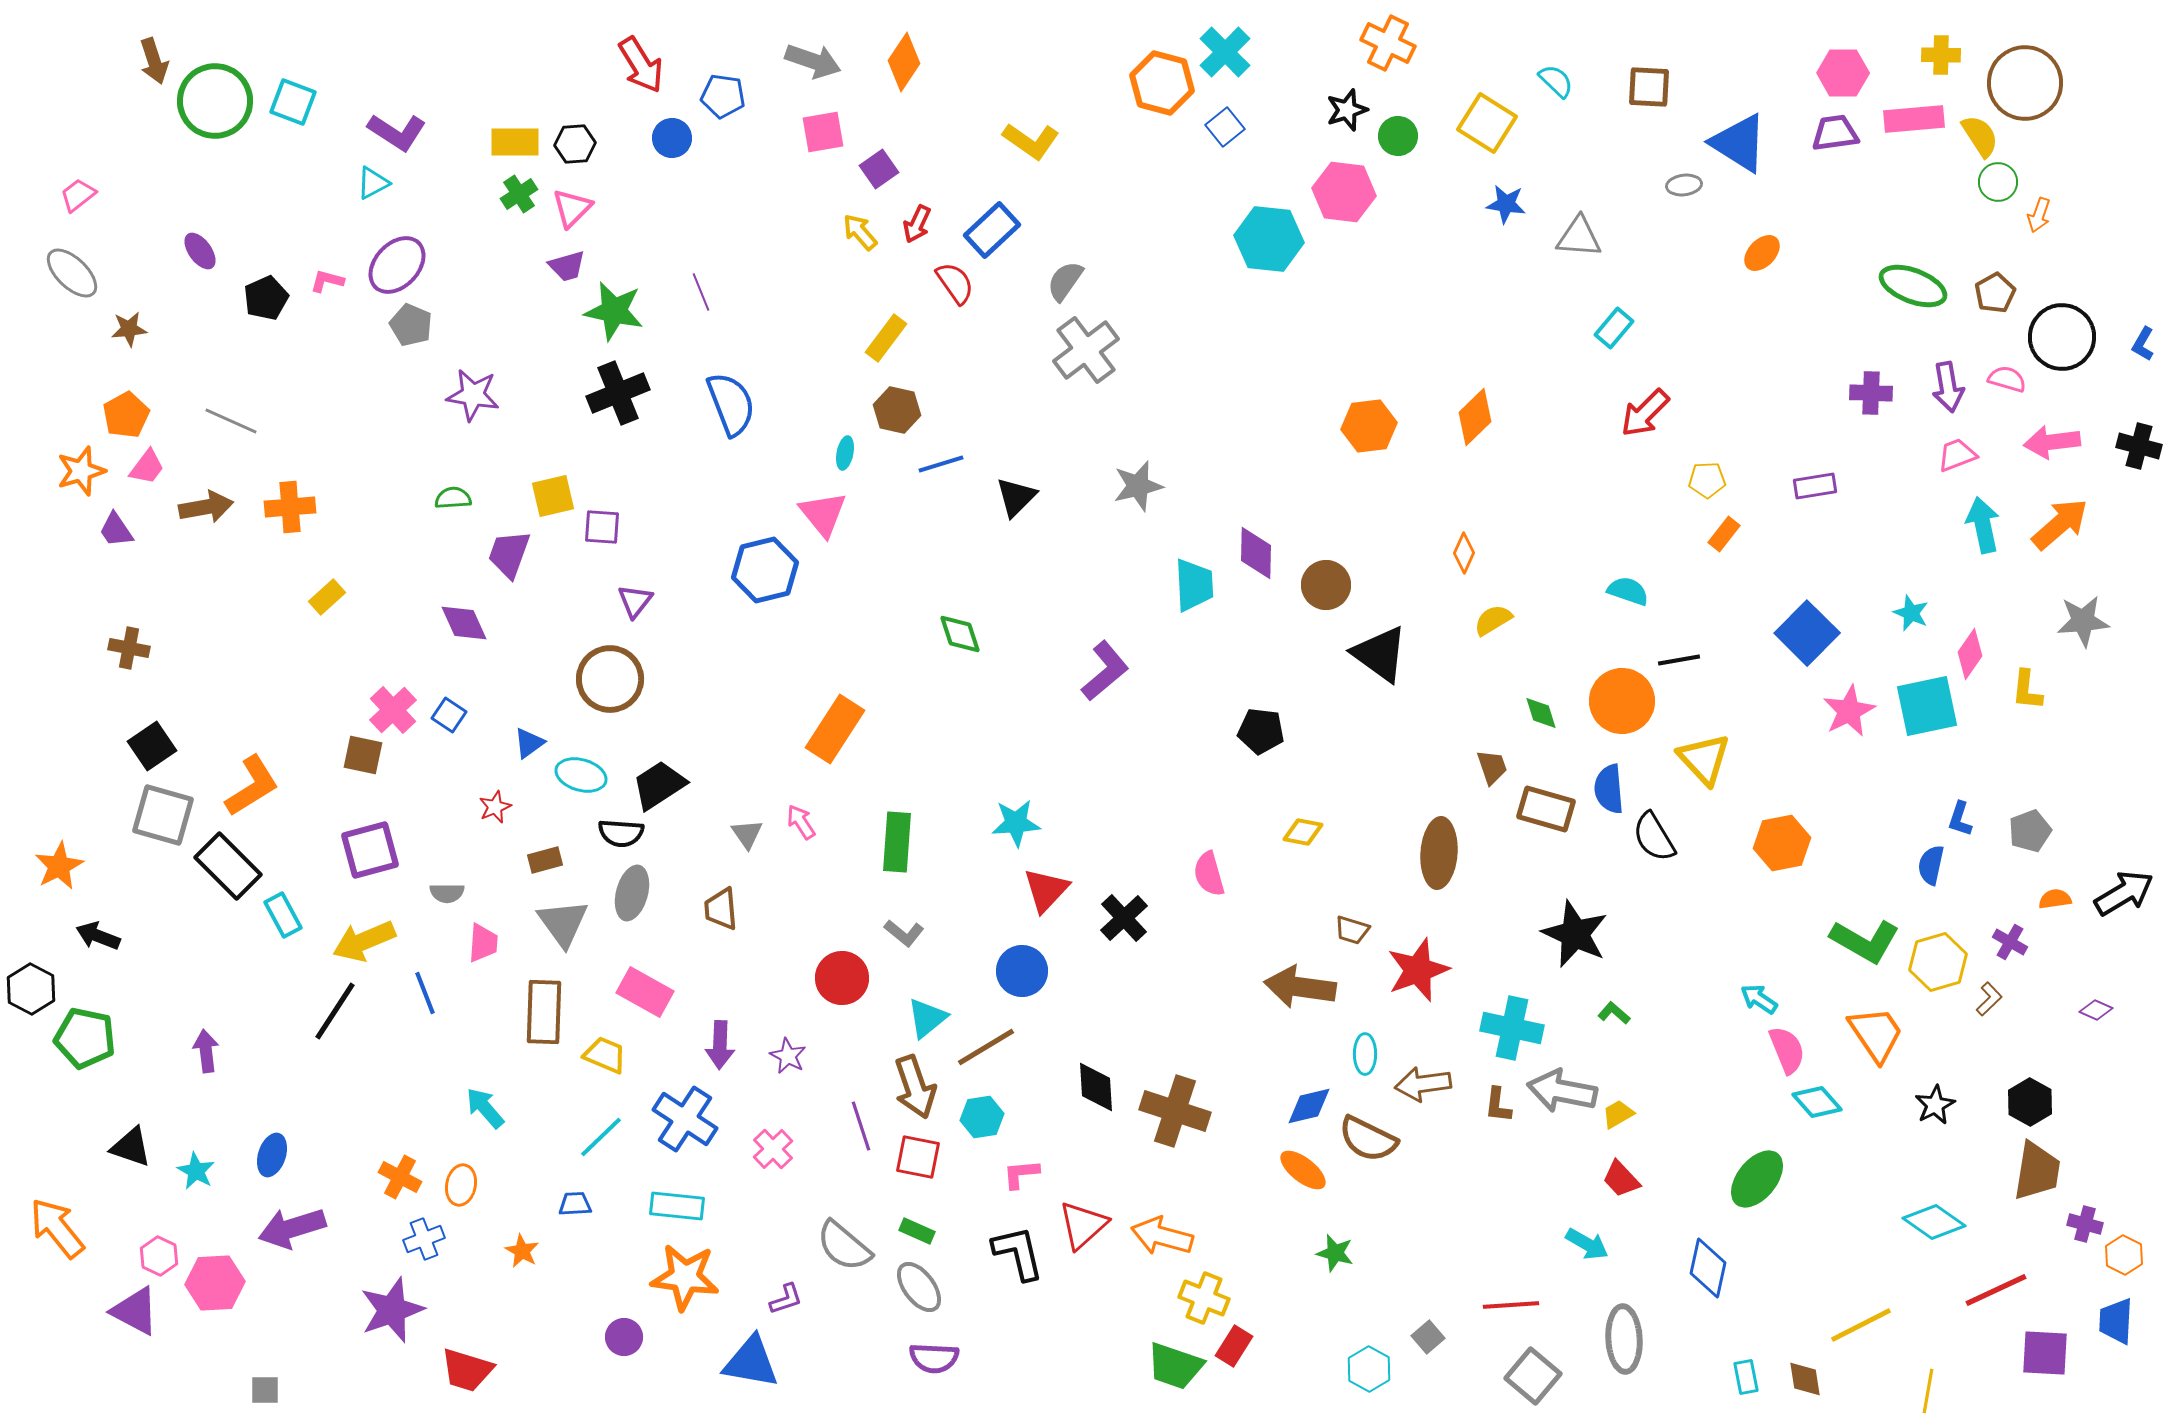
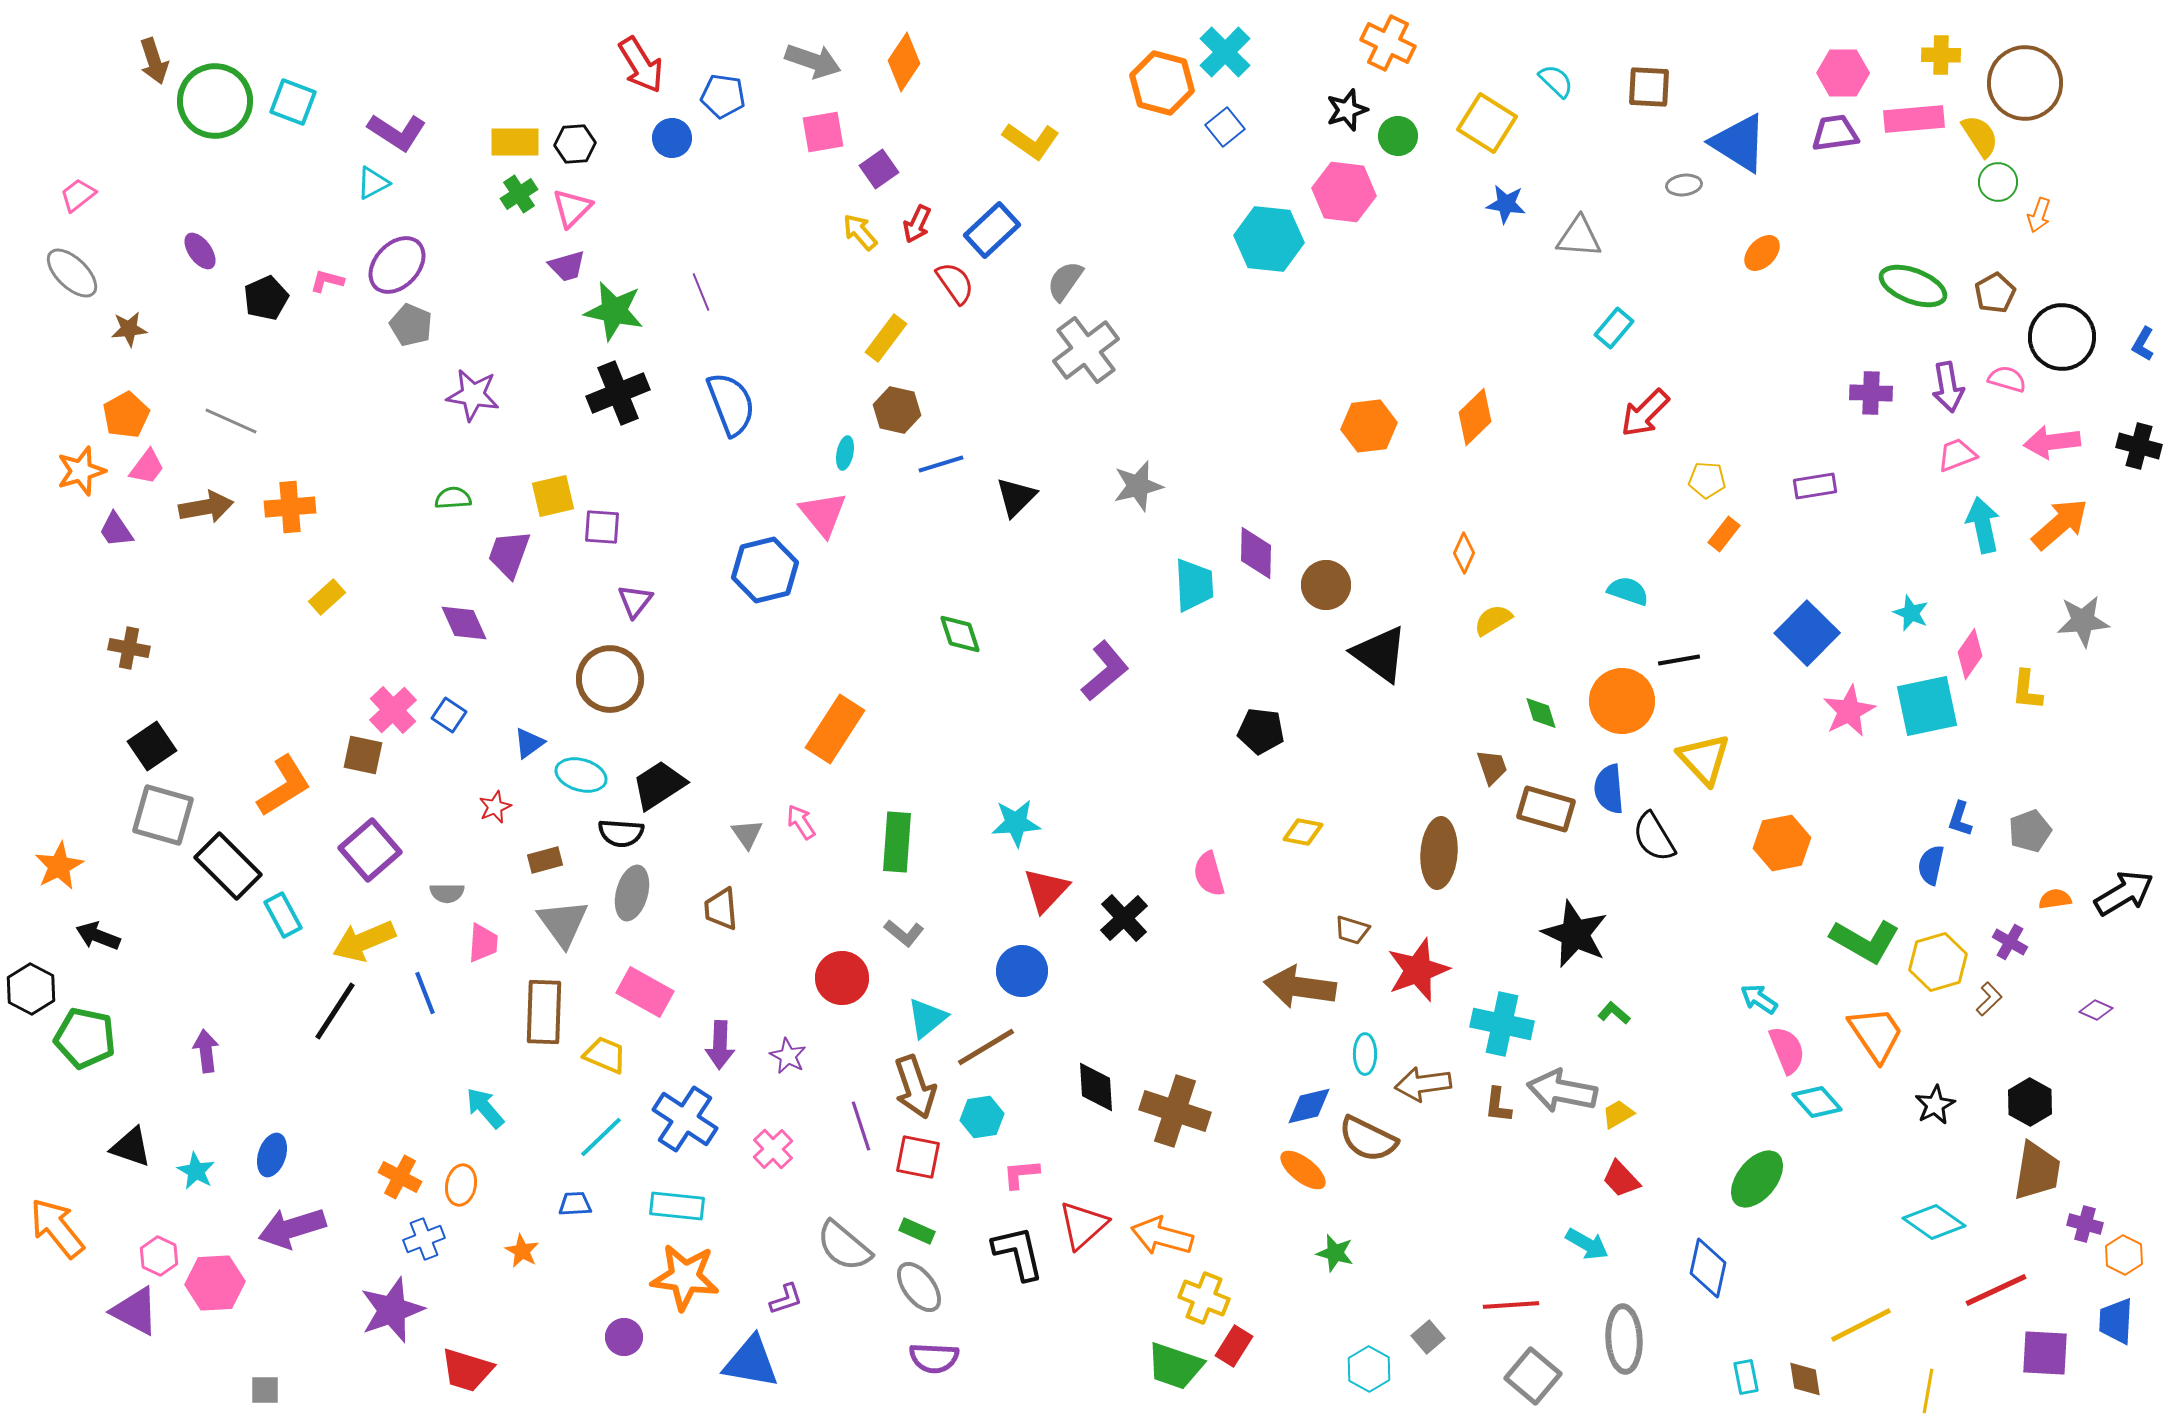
yellow pentagon at (1707, 480): rotated 6 degrees clockwise
orange L-shape at (252, 786): moved 32 px right
purple square at (370, 850): rotated 26 degrees counterclockwise
cyan cross at (1512, 1028): moved 10 px left, 4 px up
